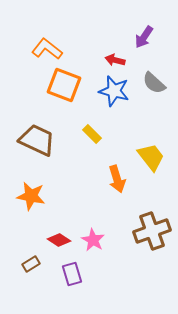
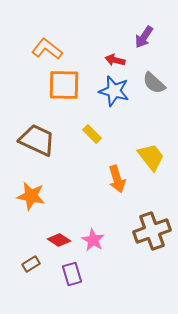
orange square: rotated 20 degrees counterclockwise
